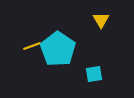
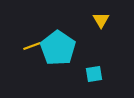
cyan pentagon: moved 1 px up
